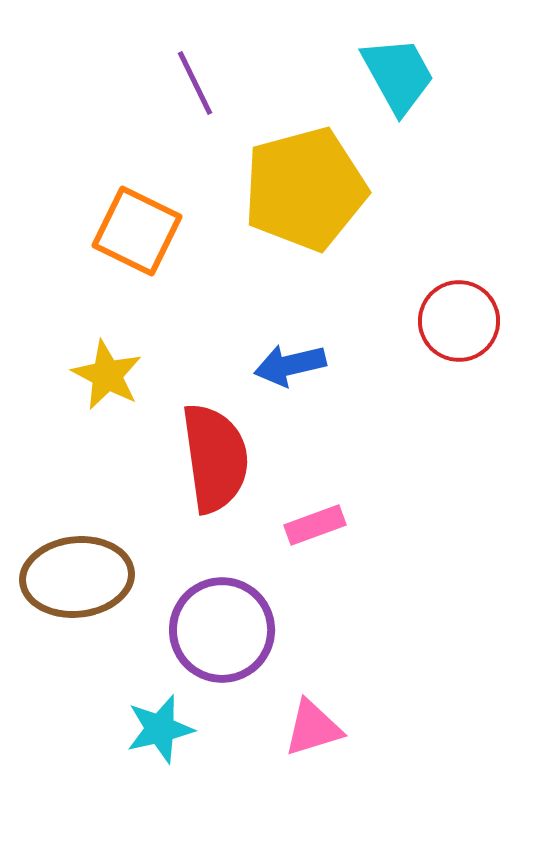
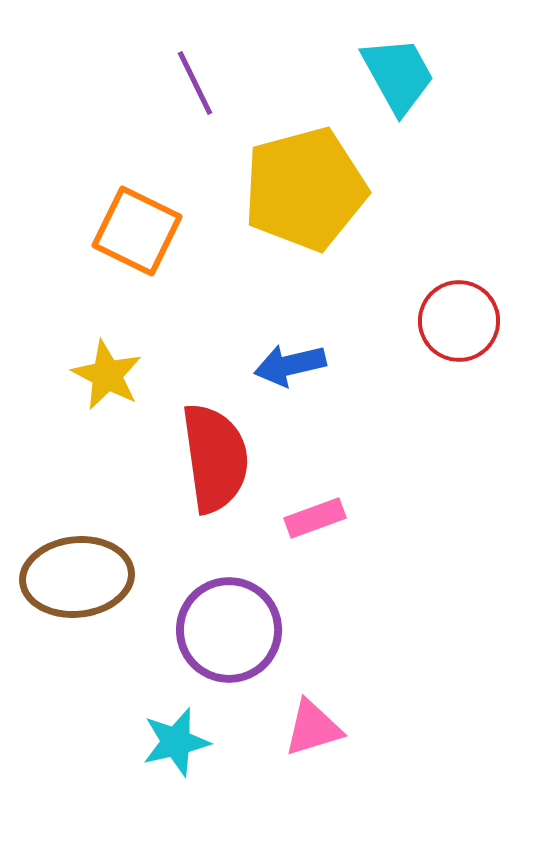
pink rectangle: moved 7 px up
purple circle: moved 7 px right
cyan star: moved 16 px right, 13 px down
